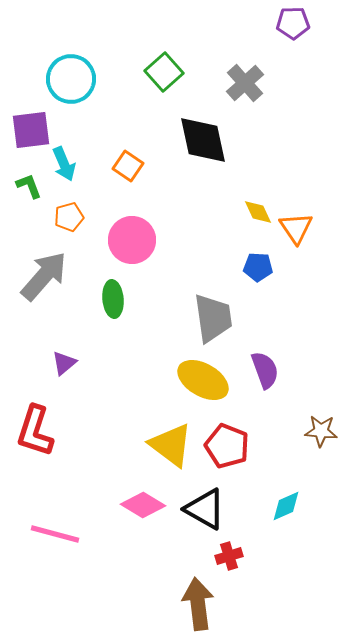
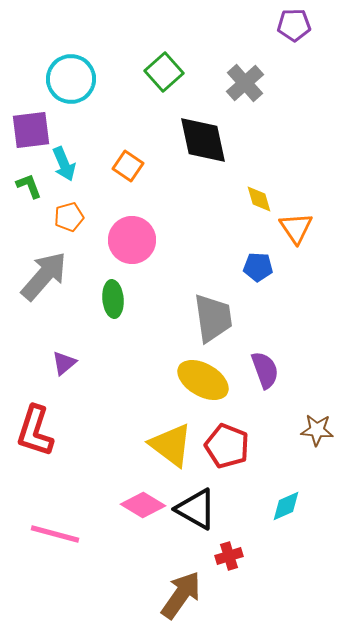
purple pentagon: moved 1 px right, 2 px down
yellow diamond: moved 1 px right, 13 px up; rotated 8 degrees clockwise
brown star: moved 4 px left, 1 px up
black triangle: moved 9 px left
brown arrow: moved 17 px left, 9 px up; rotated 42 degrees clockwise
